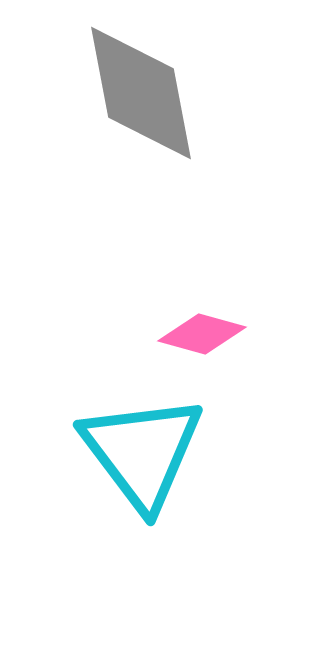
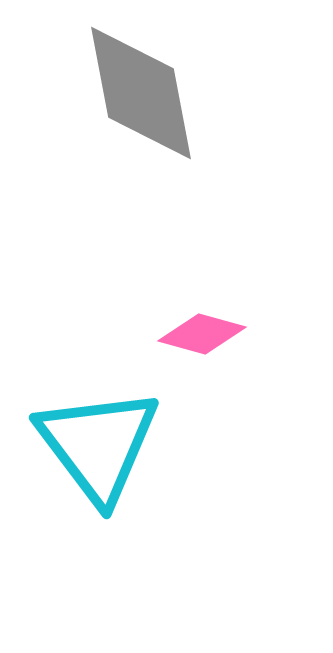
cyan triangle: moved 44 px left, 7 px up
